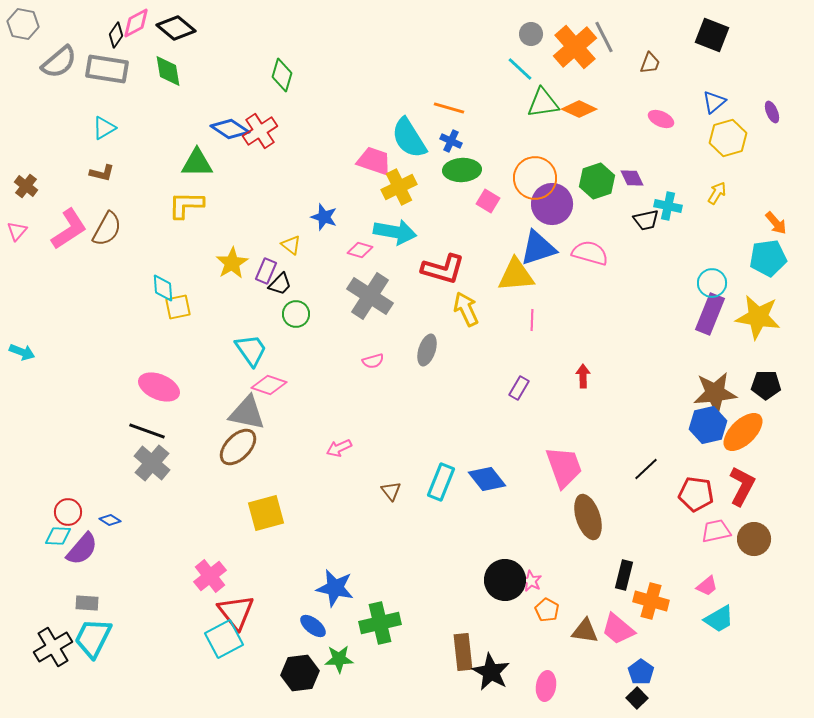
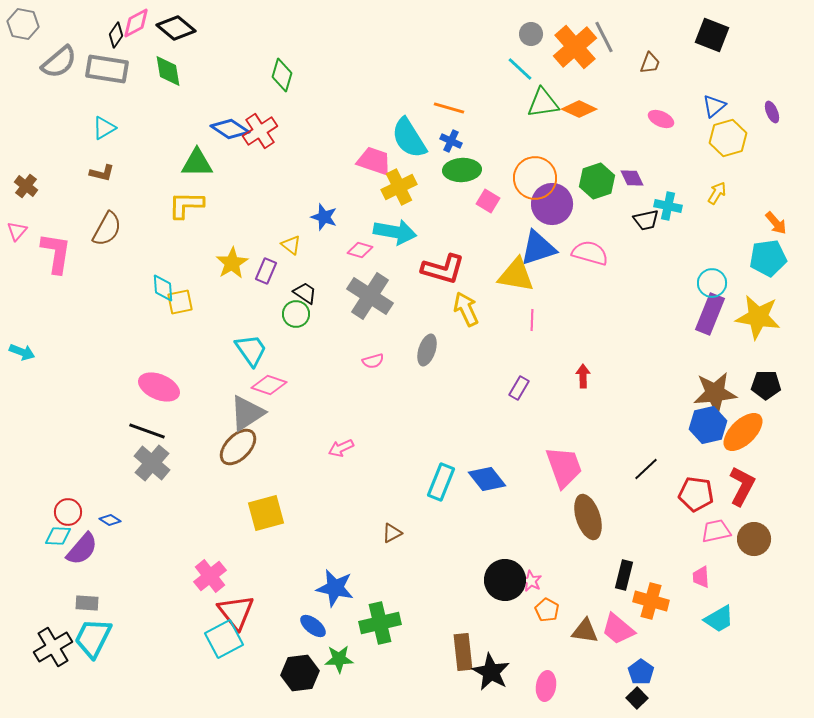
blue triangle at (714, 102): moved 4 px down
pink L-shape at (69, 229): moved 13 px left, 24 px down; rotated 48 degrees counterclockwise
yellow triangle at (516, 275): rotated 15 degrees clockwise
black trapezoid at (280, 284): moved 25 px right, 9 px down; rotated 100 degrees counterclockwise
yellow square at (178, 307): moved 2 px right, 5 px up
gray triangle at (247, 413): rotated 45 degrees counterclockwise
pink arrow at (339, 448): moved 2 px right
brown triangle at (391, 491): moved 1 px right, 42 px down; rotated 40 degrees clockwise
pink trapezoid at (707, 586): moved 6 px left, 9 px up; rotated 125 degrees clockwise
